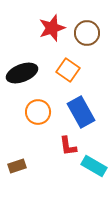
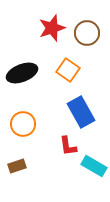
orange circle: moved 15 px left, 12 px down
